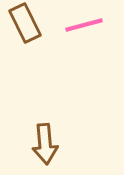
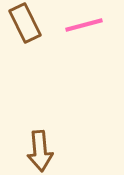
brown arrow: moved 5 px left, 7 px down
